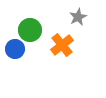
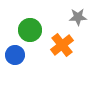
gray star: rotated 24 degrees clockwise
blue circle: moved 6 px down
